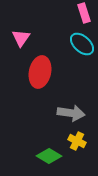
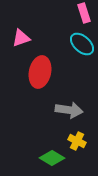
pink triangle: rotated 36 degrees clockwise
gray arrow: moved 2 px left, 3 px up
green diamond: moved 3 px right, 2 px down
